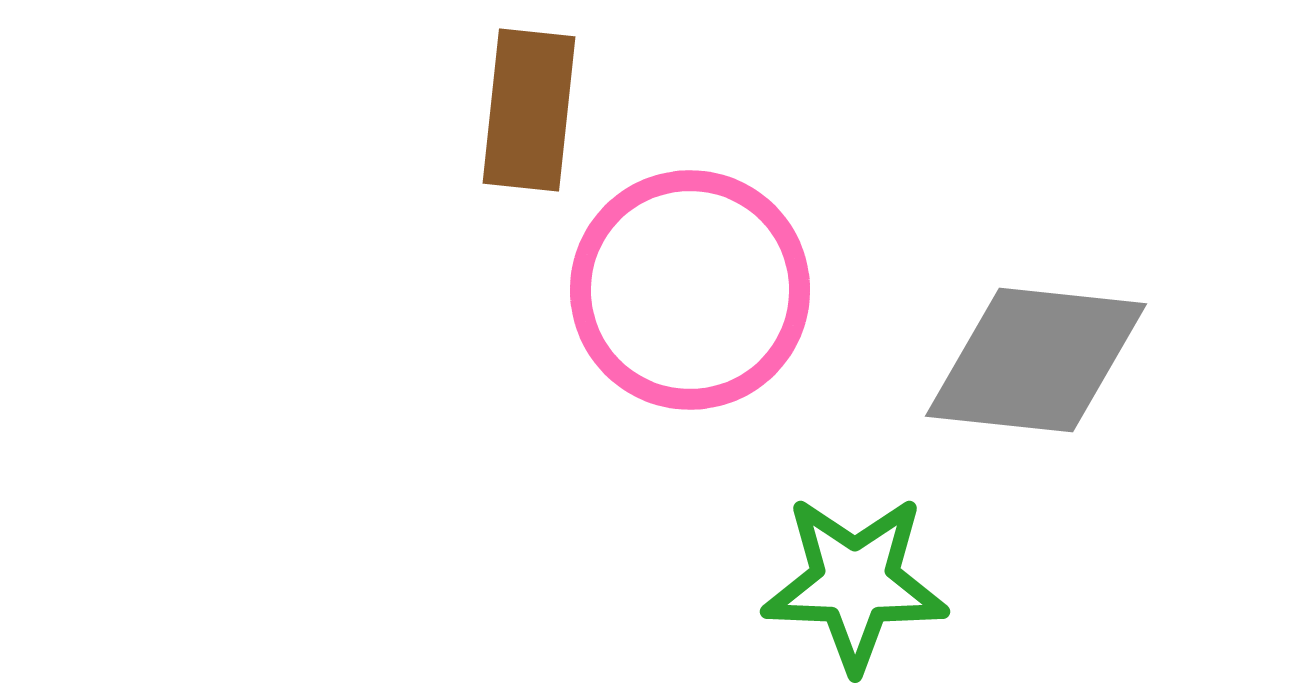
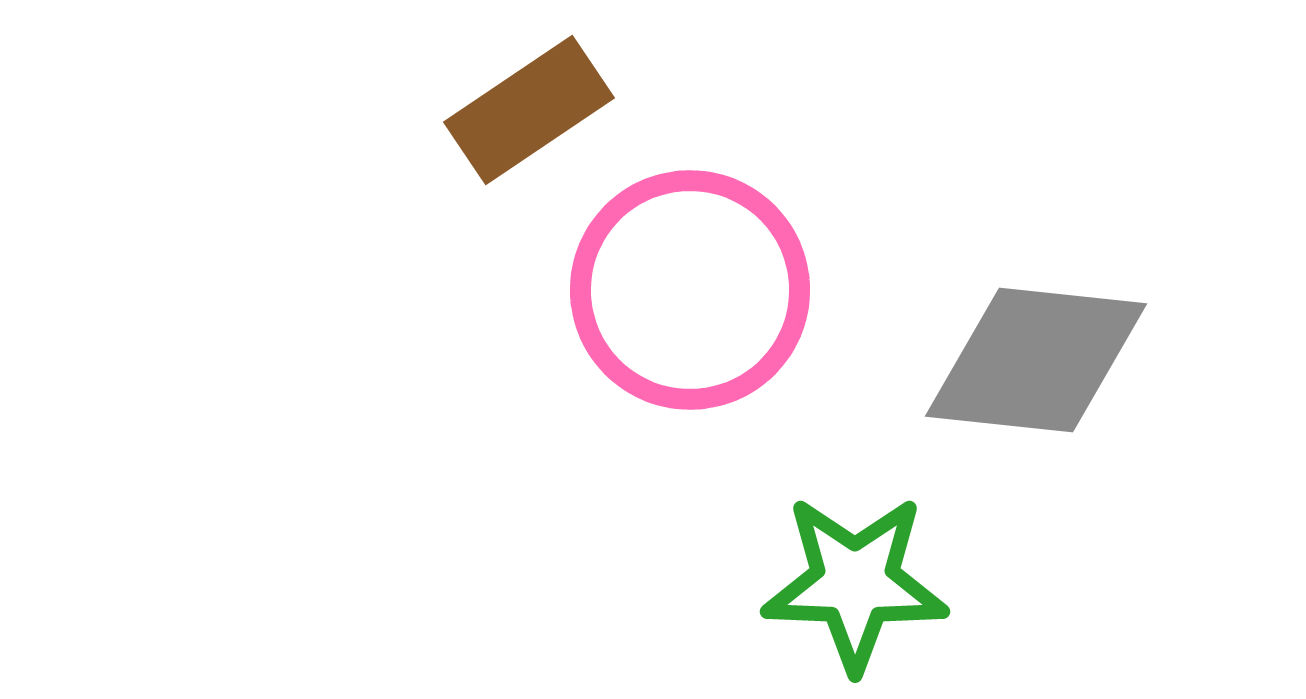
brown rectangle: rotated 50 degrees clockwise
